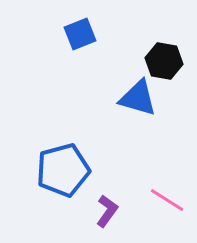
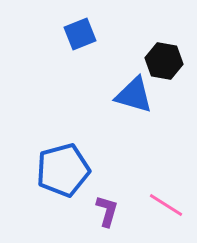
blue triangle: moved 4 px left, 3 px up
pink line: moved 1 px left, 5 px down
purple L-shape: rotated 20 degrees counterclockwise
